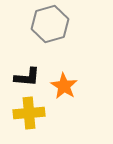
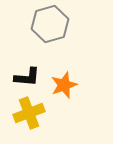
orange star: moved 1 px up; rotated 20 degrees clockwise
yellow cross: rotated 16 degrees counterclockwise
